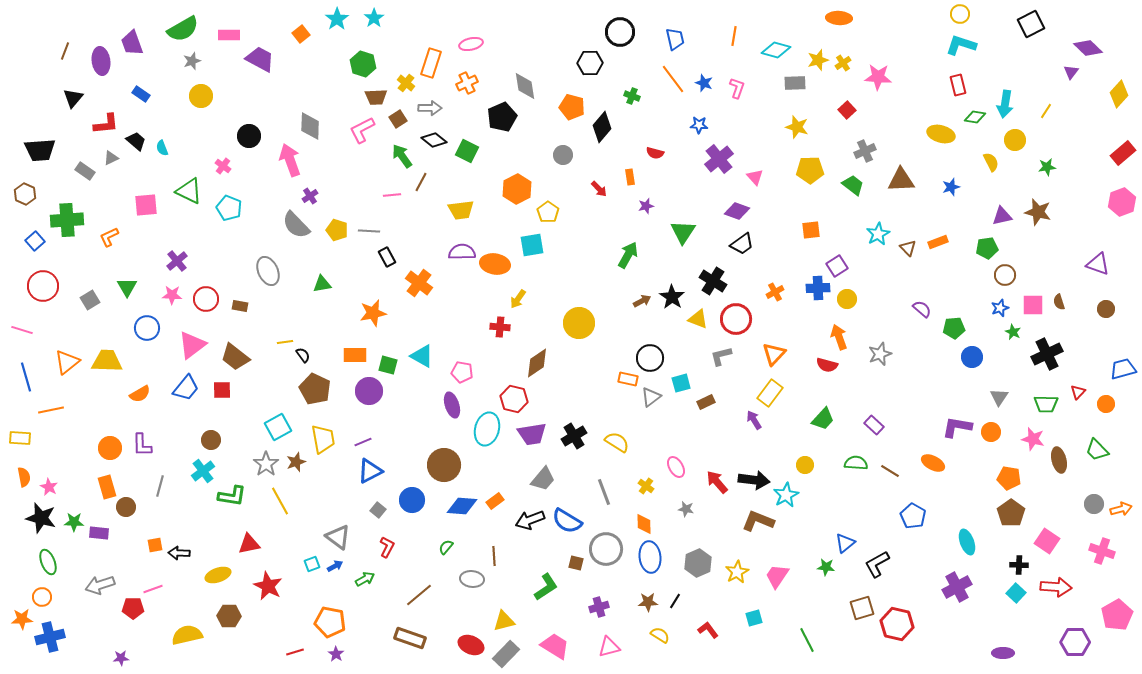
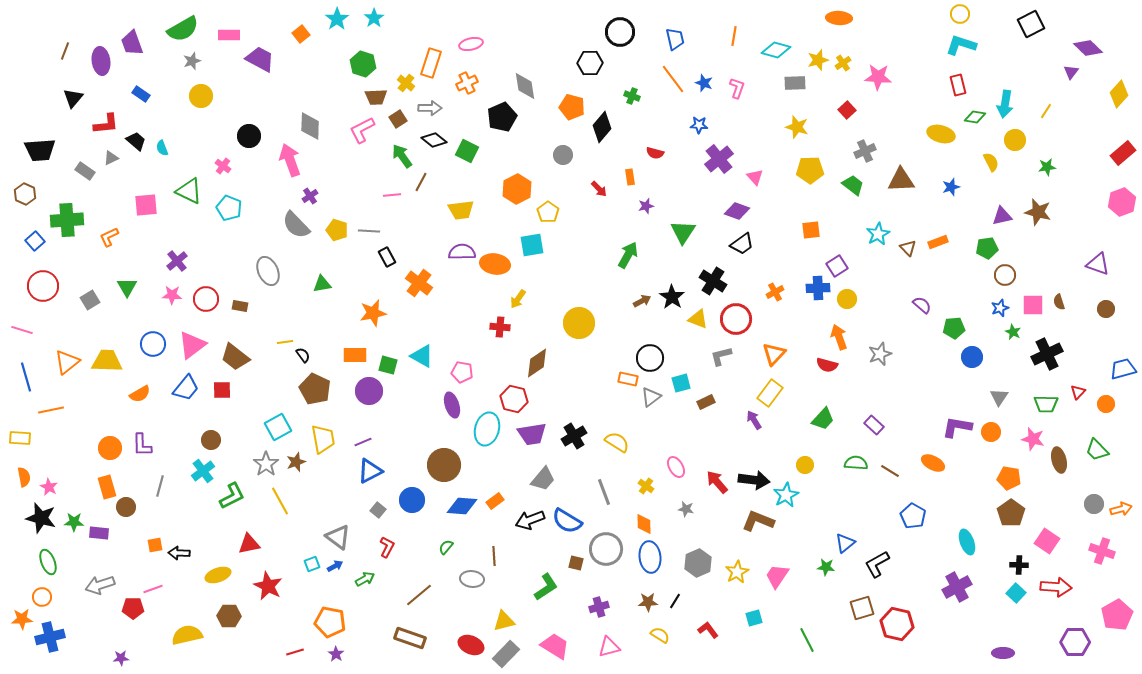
purple semicircle at (922, 309): moved 4 px up
blue circle at (147, 328): moved 6 px right, 16 px down
green L-shape at (232, 496): rotated 36 degrees counterclockwise
